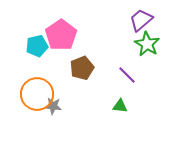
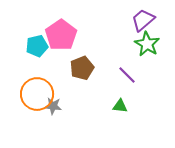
purple trapezoid: moved 2 px right
